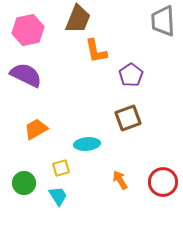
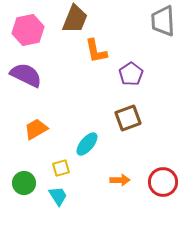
brown trapezoid: moved 3 px left
purple pentagon: moved 1 px up
cyan ellipse: rotated 45 degrees counterclockwise
orange arrow: rotated 120 degrees clockwise
